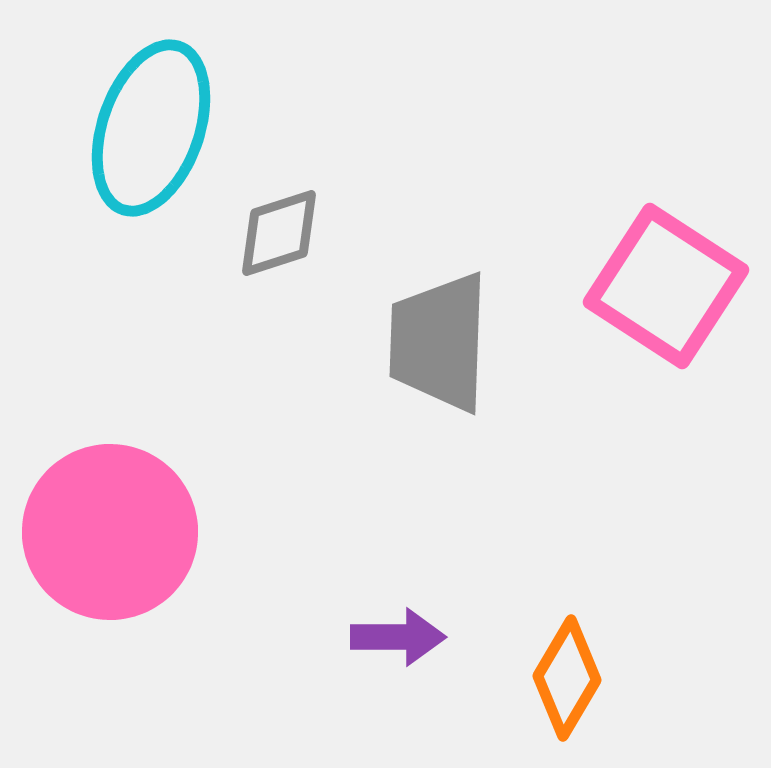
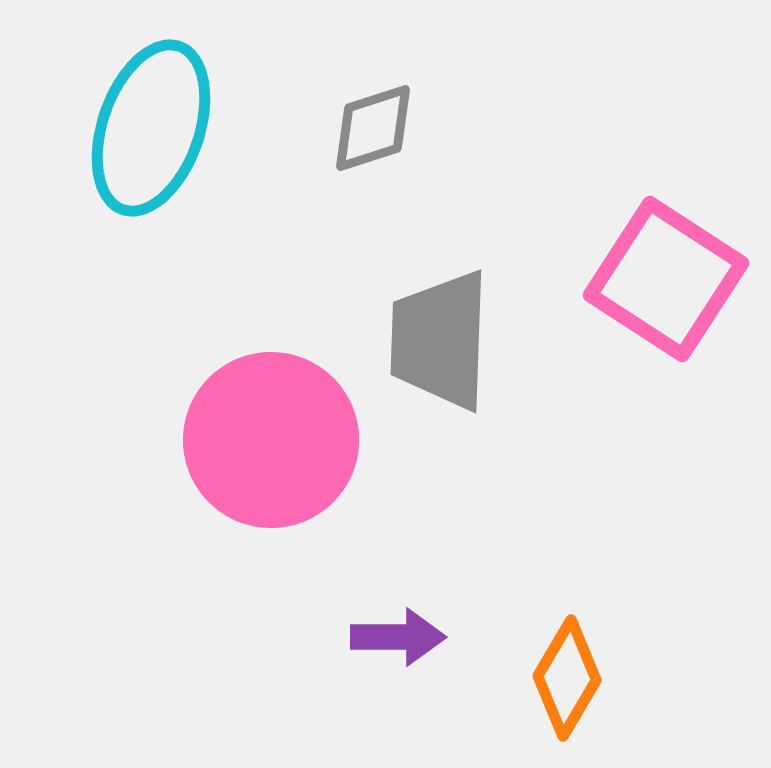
gray diamond: moved 94 px right, 105 px up
pink square: moved 7 px up
gray trapezoid: moved 1 px right, 2 px up
pink circle: moved 161 px right, 92 px up
